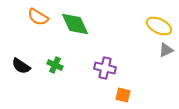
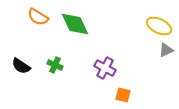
purple cross: rotated 15 degrees clockwise
